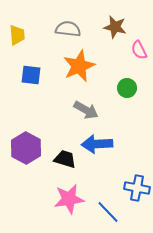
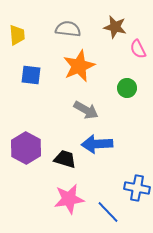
pink semicircle: moved 1 px left, 1 px up
